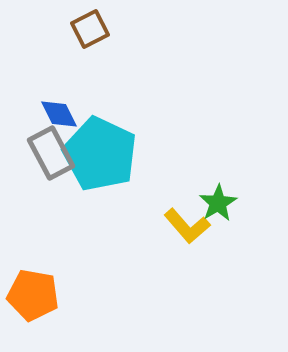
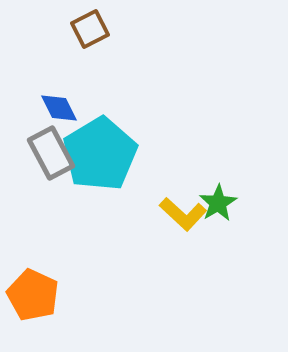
blue diamond: moved 6 px up
cyan pentagon: rotated 16 degrees clockwise
yellow L-shape: moved 4 px left, 12 px up; rotated 6 degrees counterclockwise
orange pentagon: rotated 15 degrees clockwise
